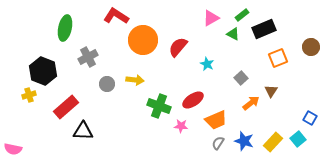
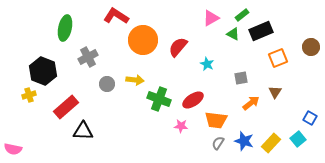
black rectangle: moved 3 px left, 2 px down
gray square: rotated 32 degrees clockwise
brown triangle: moved 4 px right, 1 px down
green cross: moved 7 px up
orange trapezoid: rotated 30 degrees clockwise
yellow rectangle: moved 2 px left, 1 px down
